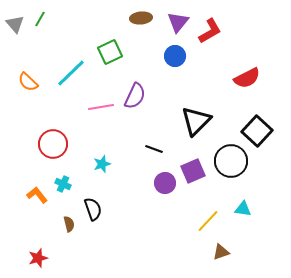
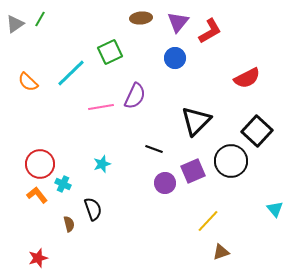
gray triangle: rotated 36 degrees clockwise
blue circle: moved 2 px down
red circle: moved 13 px left, 20 px down
cyan triangle: moved 32 px right; rotated 42 degrees clockwise
